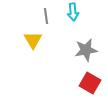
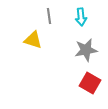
cyan arrow: moved 8 px right, 5 px down
gray line: moved 3 px right
yellow triangle: rotated 42 degrees counterclockwise
